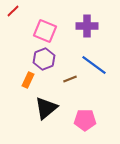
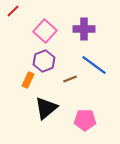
purple cross: moved 3 px left, 3 px down
pink square: rotated 20 degrees clockwise
purple hexagon: moved 2 px down
